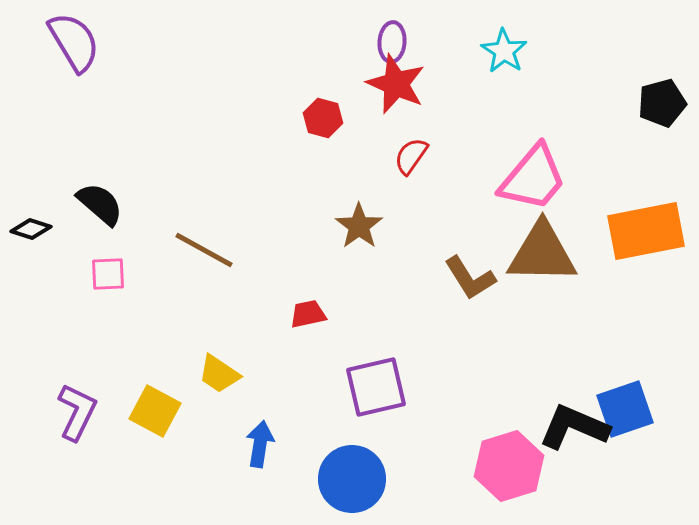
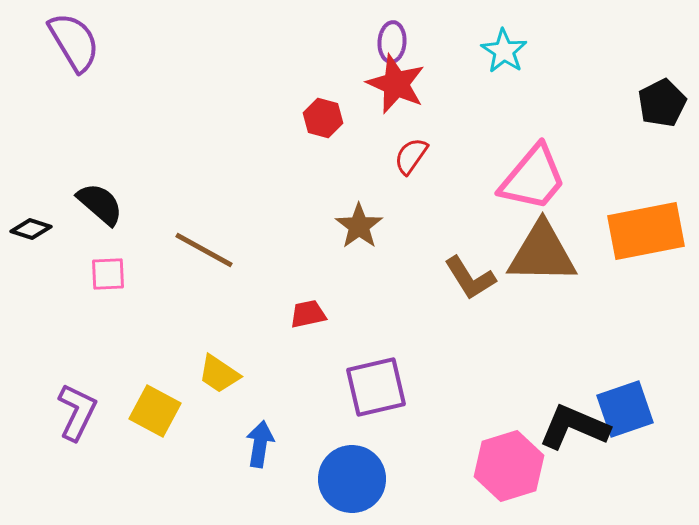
black pentagon: rotated 12 degrees counterclockwise
